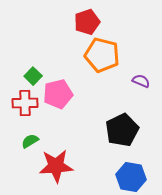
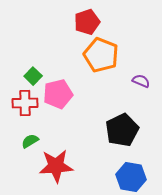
orange pentagon: moved 1 px left; rotated 8 degrees clockwise
